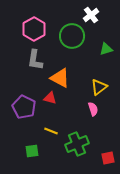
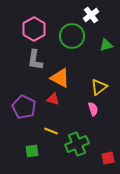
green triangle: moved 4 px up
red triangle: moved 3 px right, 1 px down
